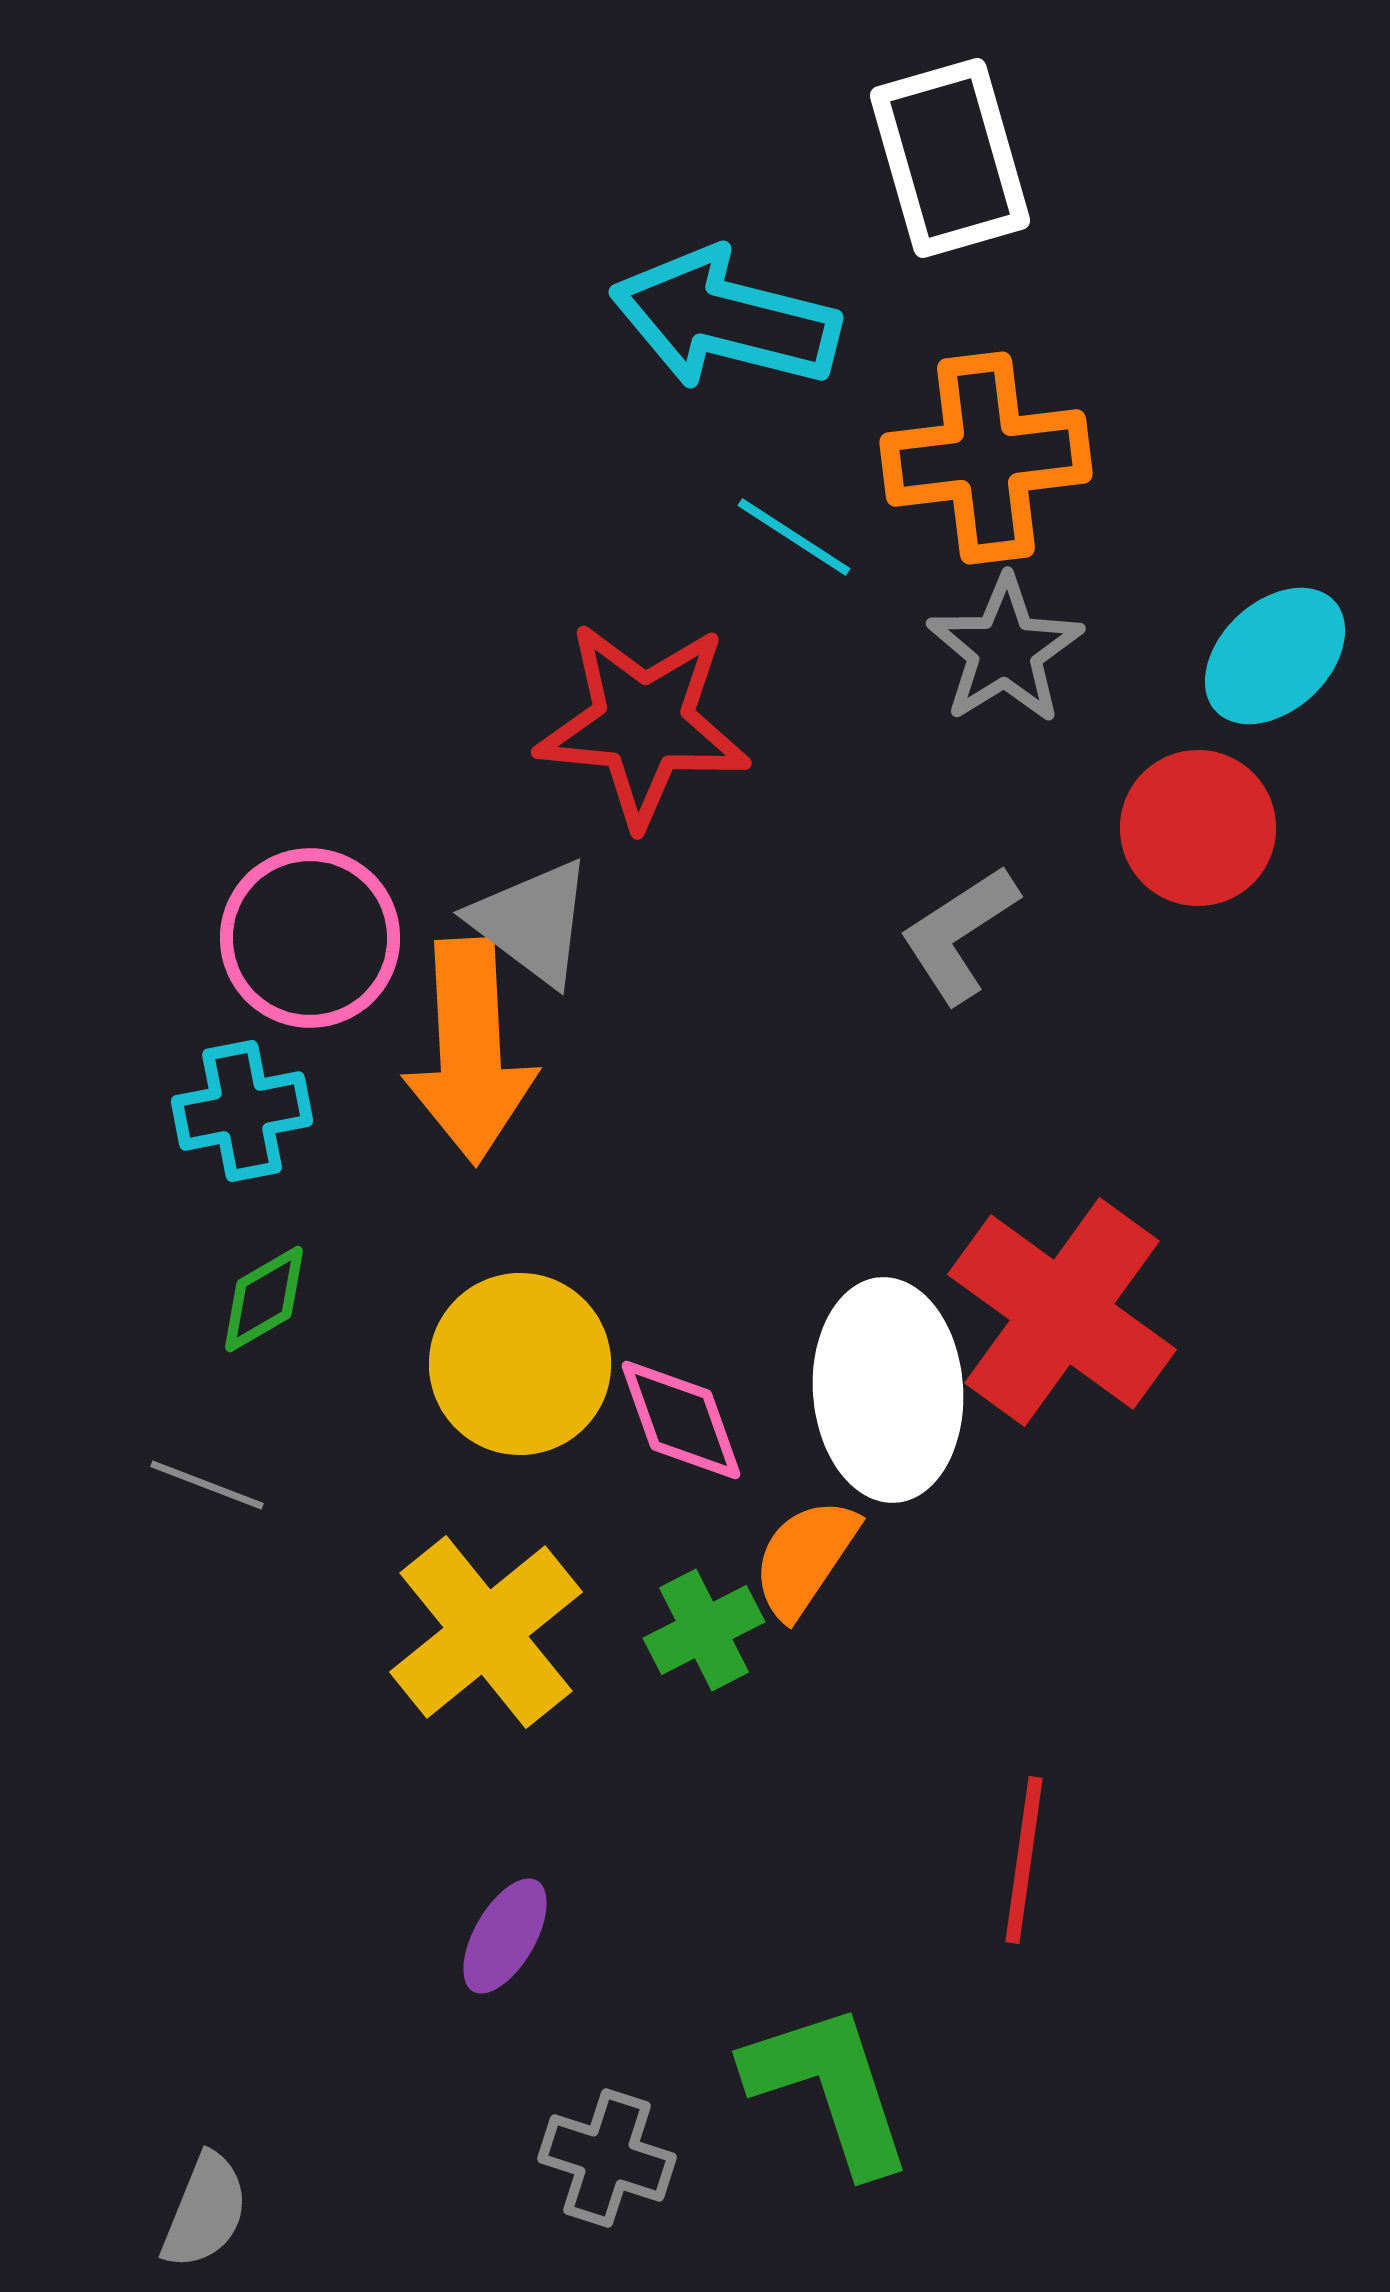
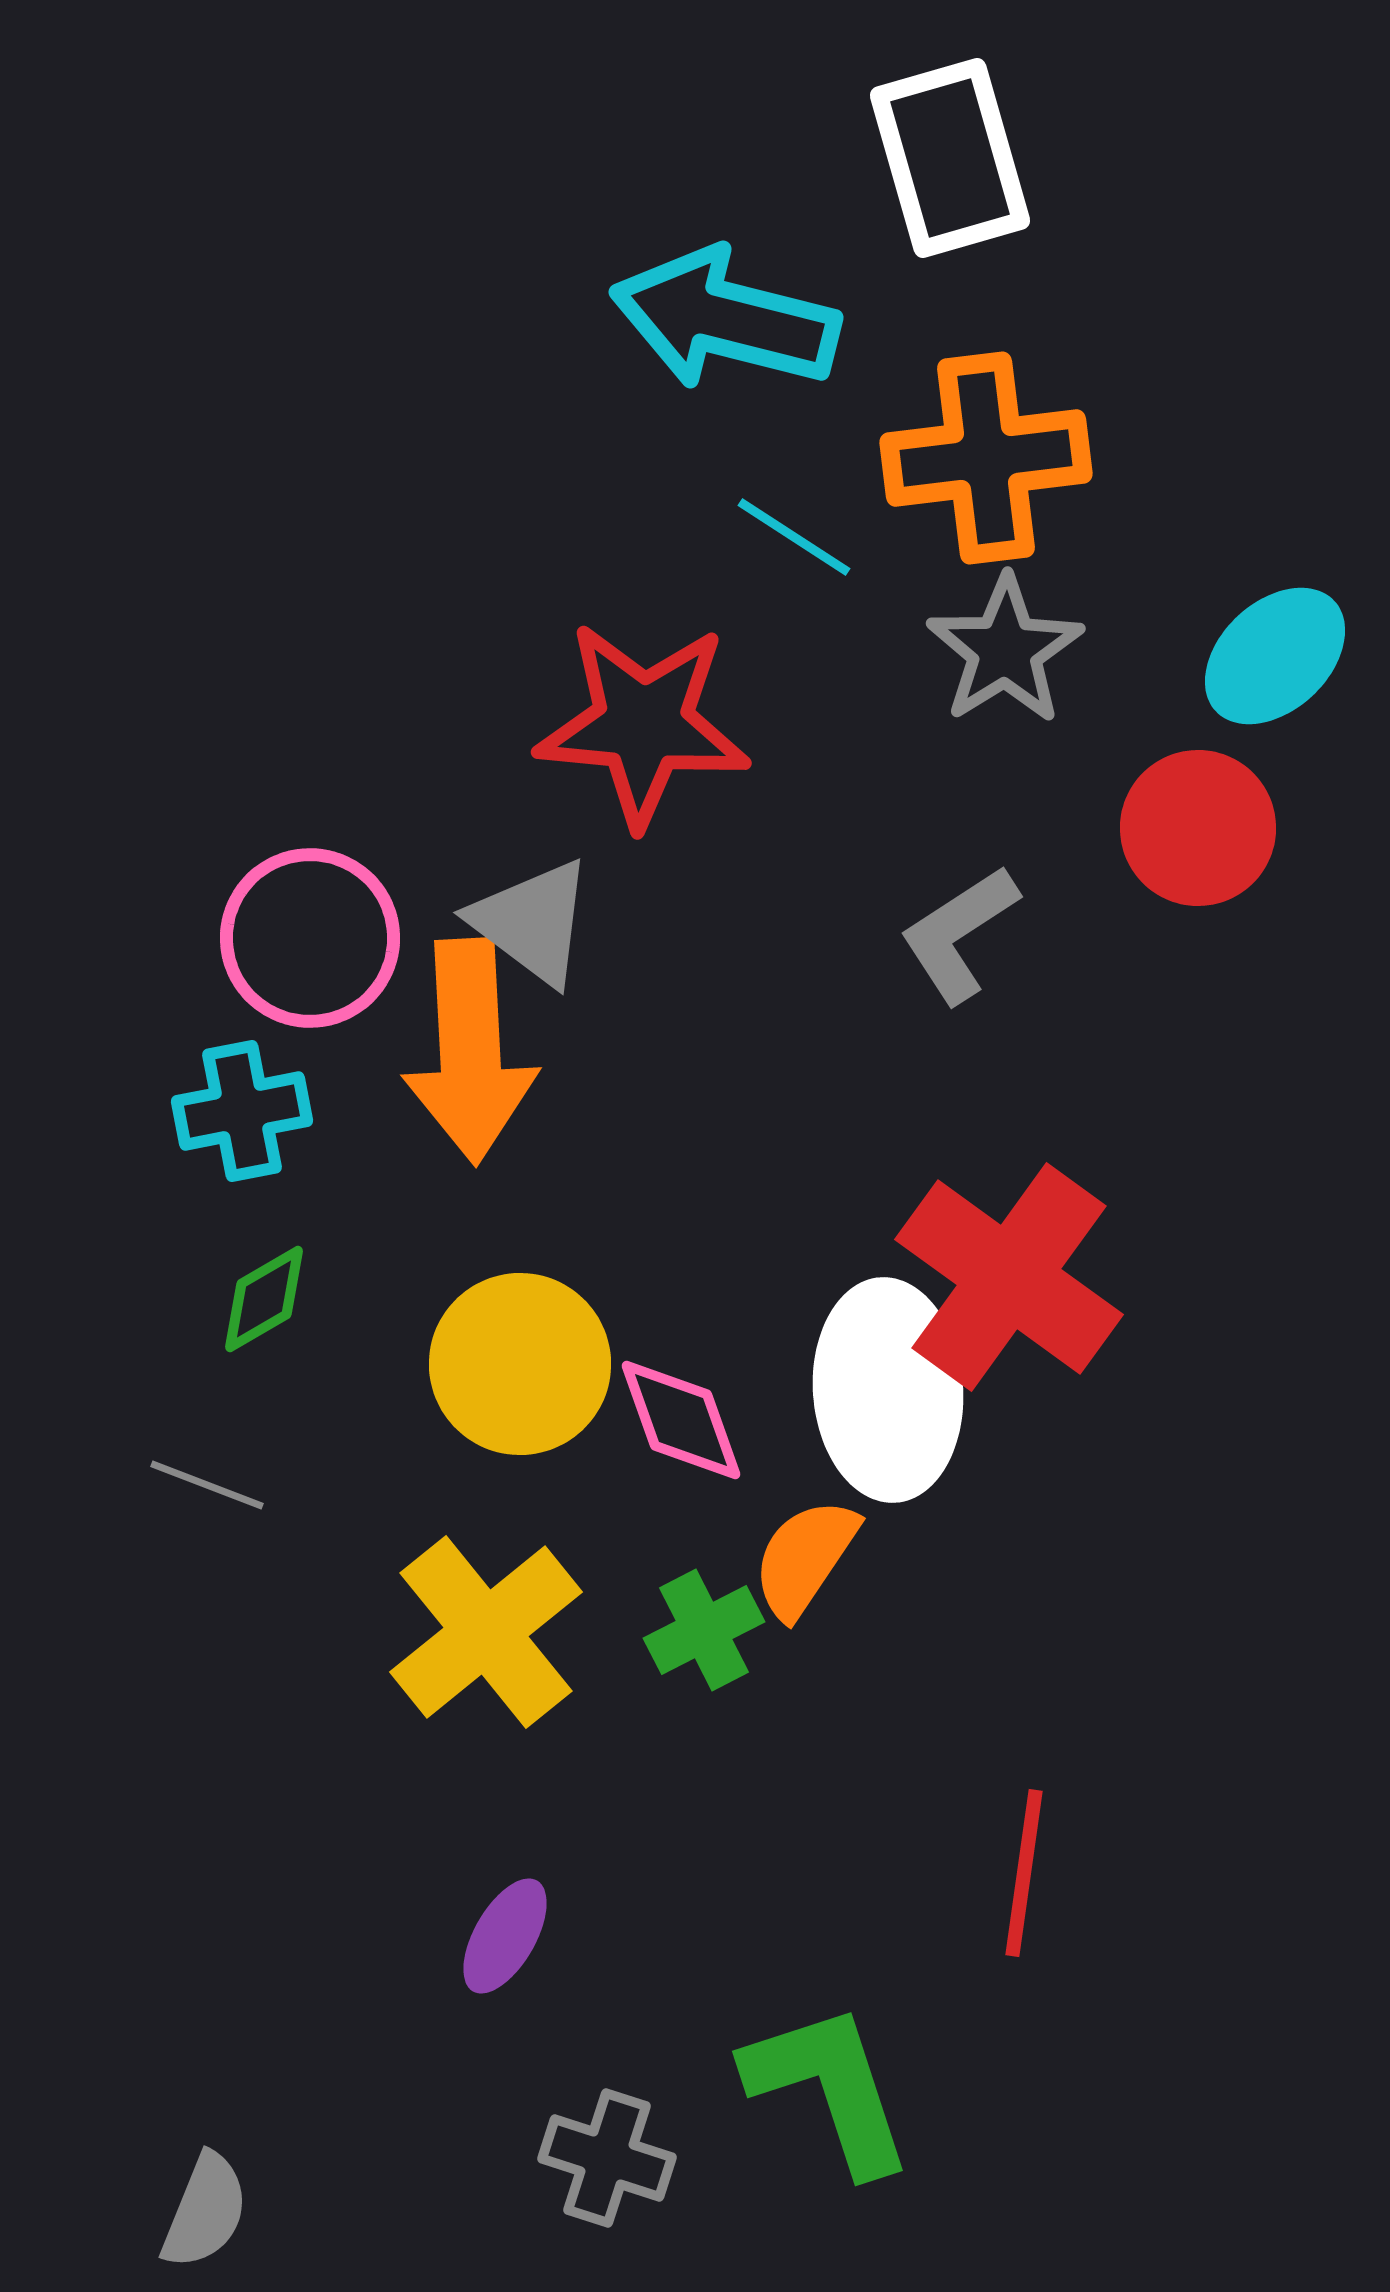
red cross: moved 53 px left, 35 px up
red line: moved 13 px down
